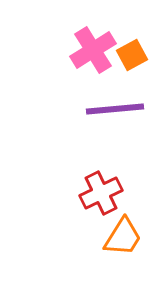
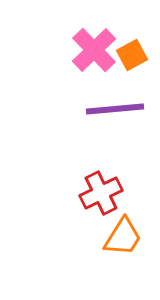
pink cross: moved 1 px right; rotated 12 degrees counterclockwise
